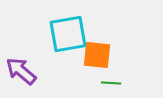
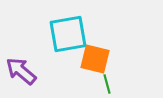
orange square: moved 2 px left, 4 px down; rotated 8 degrees clockwise
green line: moved 4 px left, 1 px down; rotated 72 degrees clockwise
